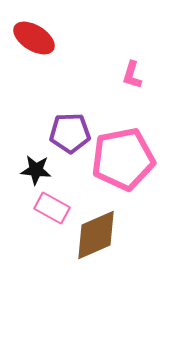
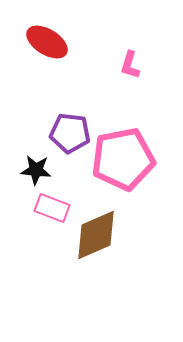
red ellipse: moved 13 px right, 4 px down
pink L-shape: moved 2 px left, 10 px up
purple pentagon: rotated 9 degrees clockwise
pink rectangle: rotated 8 degrees counterclockwise
